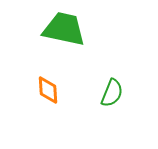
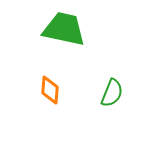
orange diamond: moved 2 px right; rotated 8 degrees clockwise
